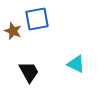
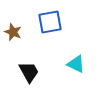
blue square: moved 13 px right, 3 px down
brown star: moved 1 px down
